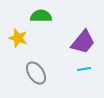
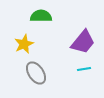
yellow star: moved 6 px right, 6 px down; rotated 30 degrees clockwise
